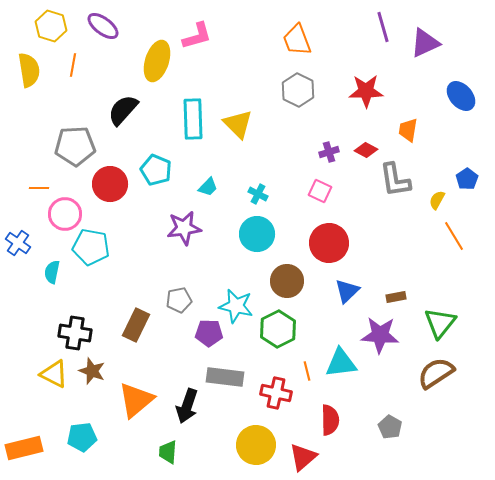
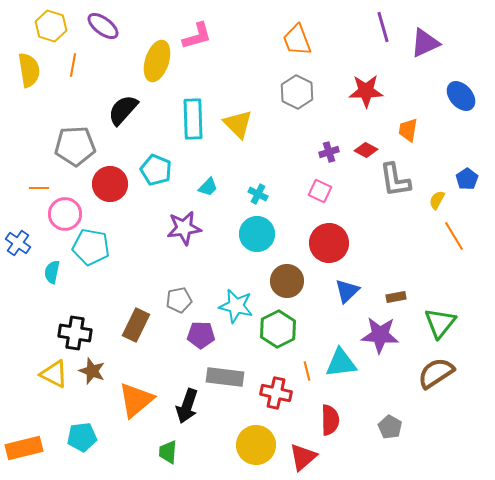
gray hexagon at (298, 90): moved 1 px left, 2 px down
purple pentagon at (209, 333): moved 8 px left, 2 px down
